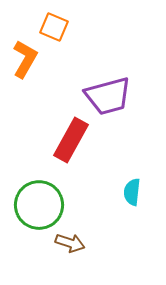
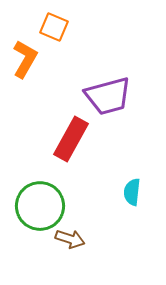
red rectangle: moved 1 px up
green circle: moved 1 px right, 1 px down
brown arrow: moved 4 px up
